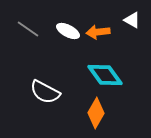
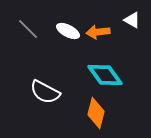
gray line: rotated 10 degrees clockwise
orange diamond: rotated 16 degrees counterclockwise
